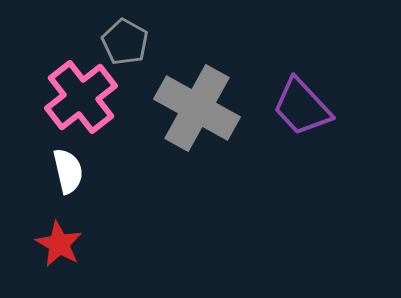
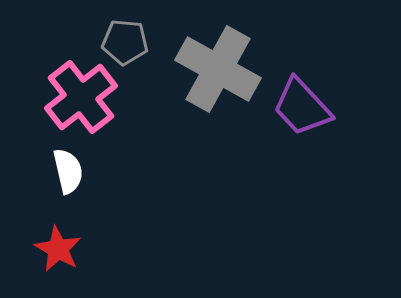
gray pentagon: rotated 24 degrees counterclockwise
gray cross: moved 21 px right, 39 px up
red star: moved 1 px left, 5 px down
